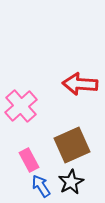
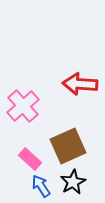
pink cross: moved 2 px right
brown square: moved 4 px left, 1 px down
pink rectangle: moved 1 px right, 1 px up; rotated 20 degrees counterclockwise
black star: moved 2 px right
